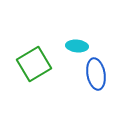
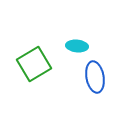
blue ellipse: moved 1 px left, 3 px down
